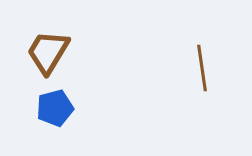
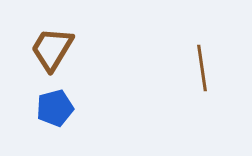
brown trapezoid: moved 4 px right, 3 px up
